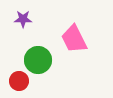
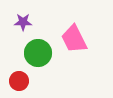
purple star: moved 3 px down
green circle: moved 7 px up
